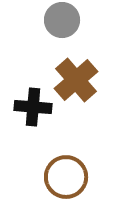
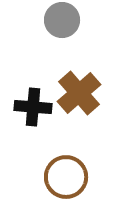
brown cross: moved 3 px right, 13 px down
